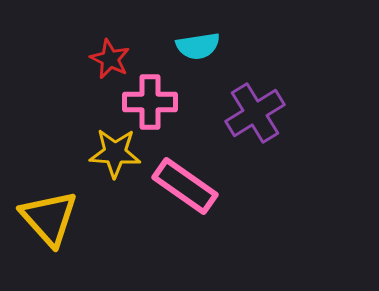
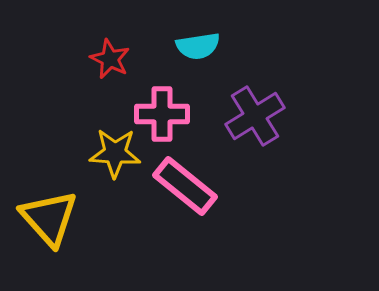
pink cross: moved 12 px right, 12 px down
purple cross: moved 3 px down
pink rectangle: rotated 4 degrees clockwise
